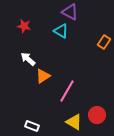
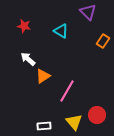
purple triangle: moved 18 px right; rotated 18 degrees clockwise
orange rectangle: moved 1 px left, 1 px up
yellow triangle: rotated 18 degrees clockwise
white rectangle: moved 12 px right; rotated 24 degrees counterclockwise
